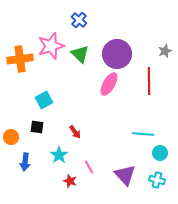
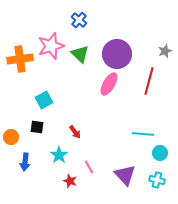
red line: rotated 16 degrees clockwise
